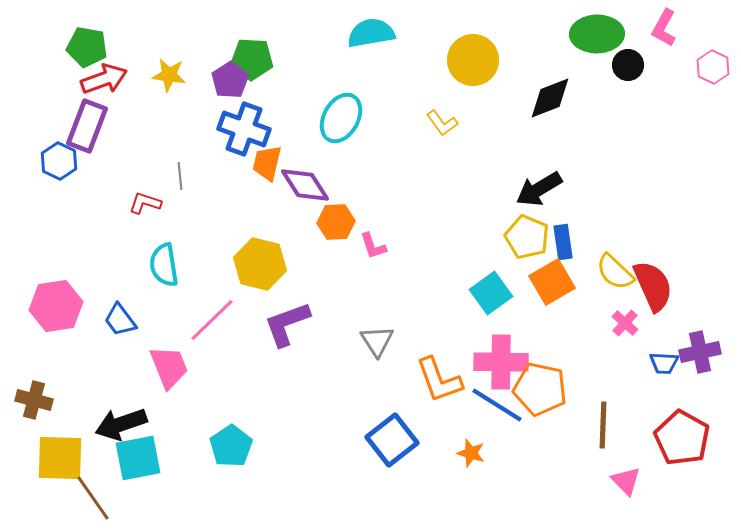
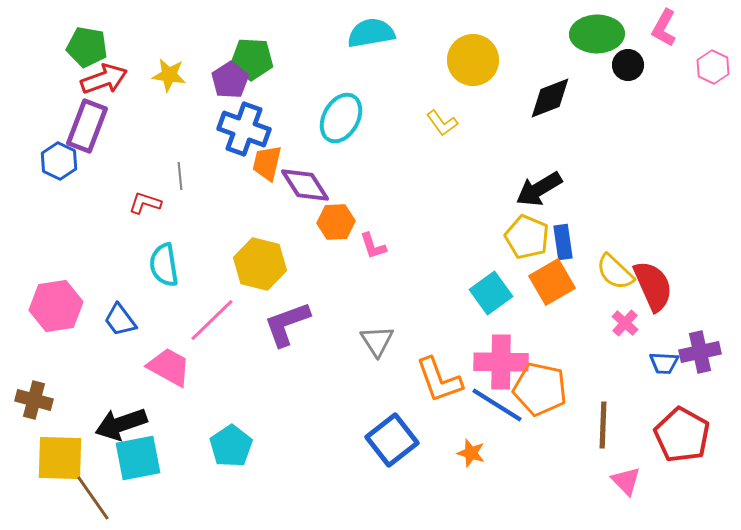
pink trapezoid at (169, 367): rotated 39 degrees counterclockwise
red pentagon at (682, 438): moved 3 px up
